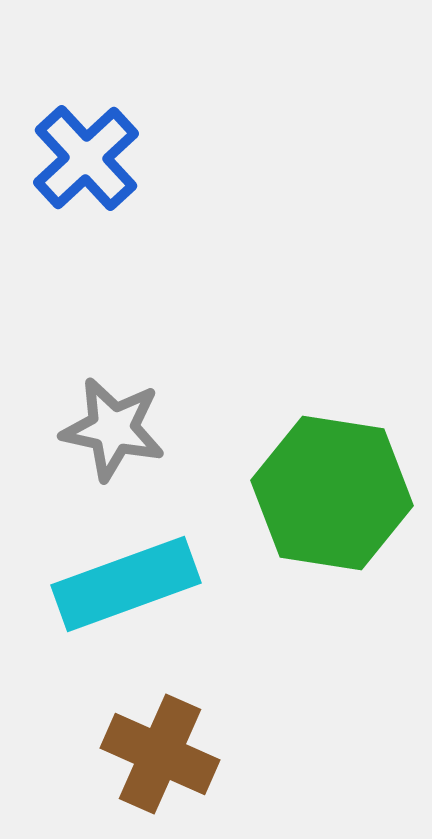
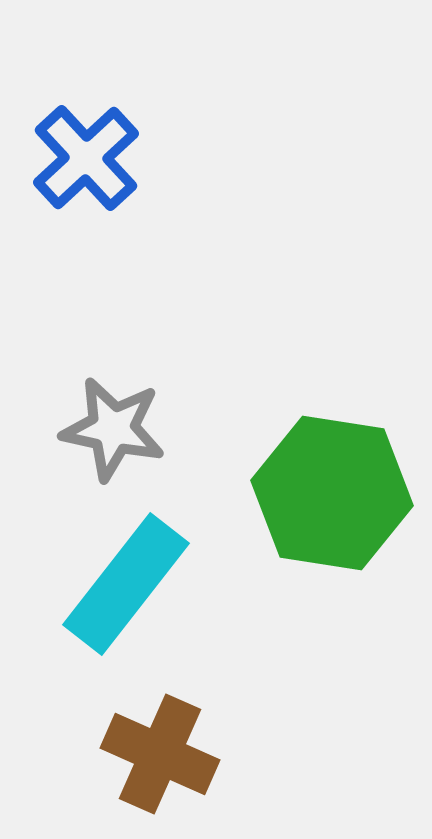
cyan rectangle: rotated 32 degrees counterclockwise
